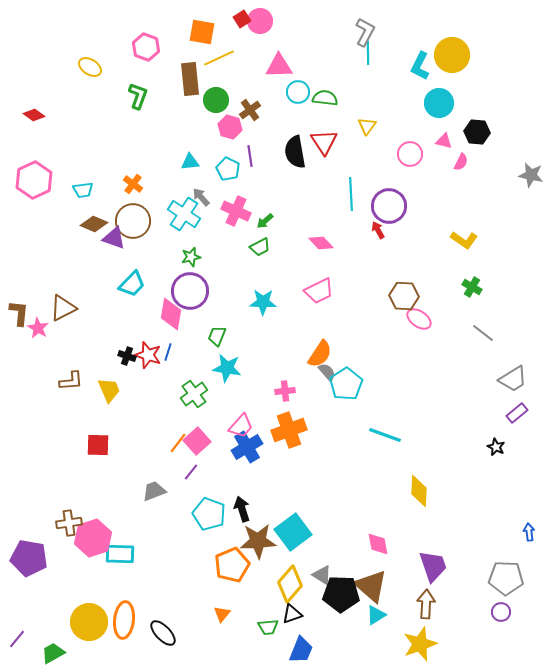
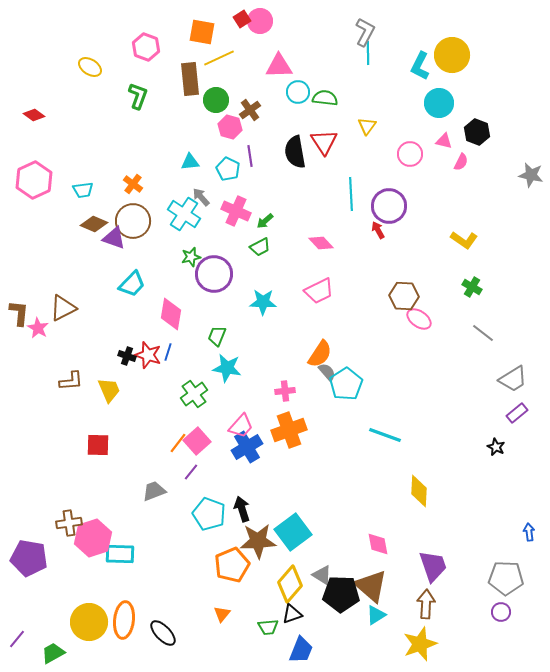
black hexagon at (477, 132): rotated 15 degrees clockwise
purple circle at (190, 291): moved 24 px right, 17 px up
